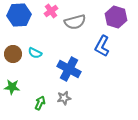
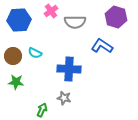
blue hexagon: moved 5 px down
gray semicircle: rotated 15 degrees clockwise
blue L-shape: rotated 95 degrees clockwise
brown circle: moved 2 px down
blue cross: rotated 25 degrees counterclockwise
green star: moved 4 px right, 5 px up
gray star: rotated 24 degrees clockwise
green arrow: moved 2 px right, 7 px down
